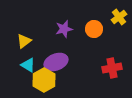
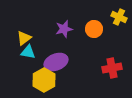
yellow cross: rotated 28 degrees counterclockwise
yellow triangle: moved 3 px up
cyan triangle: moved 13 px up; rotated 21 degrees counterclockwise
